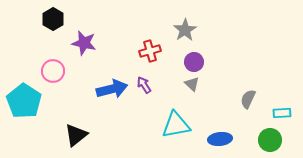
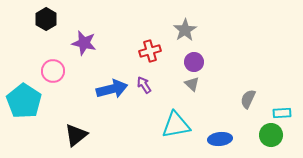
black hexagon: moved 7 px left
green circle: moved 1 px right, 5 px up
